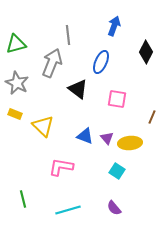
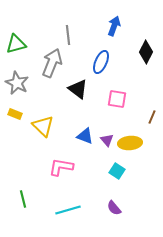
purple triangle: moved 2 px down
